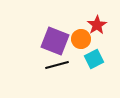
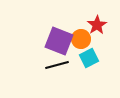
purple square: moved 4 px right
cyan square: moved 5 px left, 1 px up
